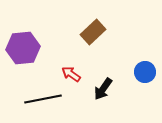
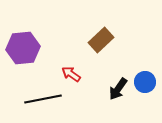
brown rectangle: moved 8 px right, 8 px down
blue circle: moved 10 px down
black arrow: moved 15 px right
